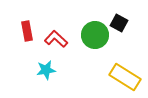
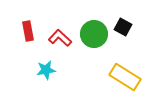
black square: moved 4 px right, 4 px down
red rectangle: moved 1 px right
green circle: moved 1 px left, 1 px up
red L-shape: moved 4 px right, 1 px up
